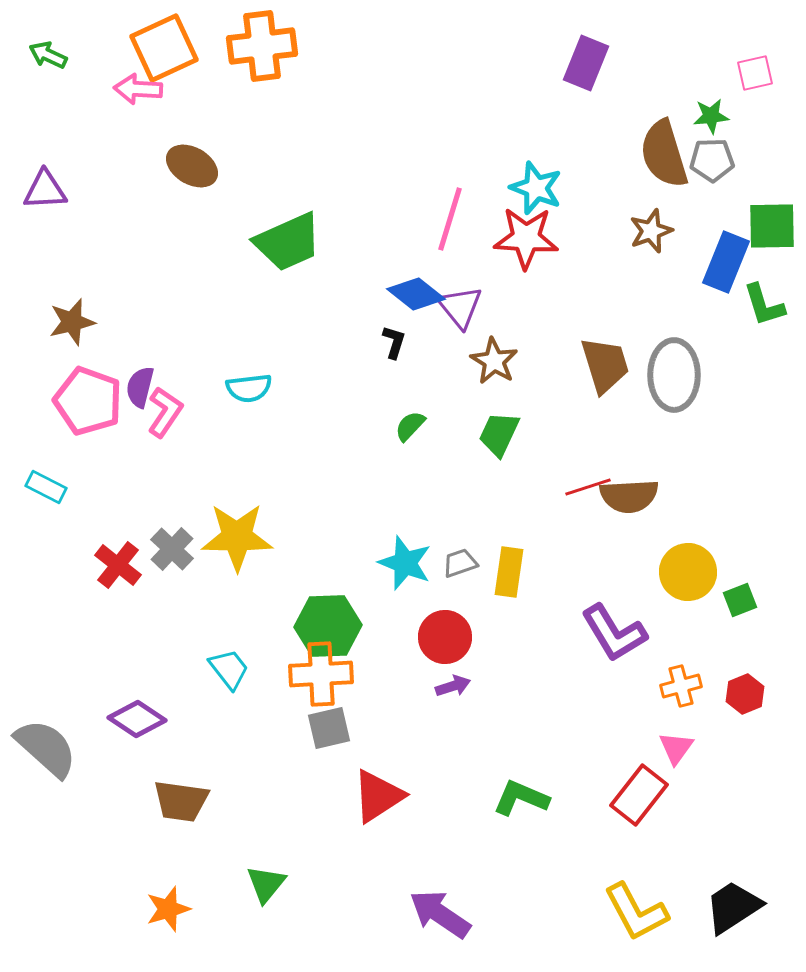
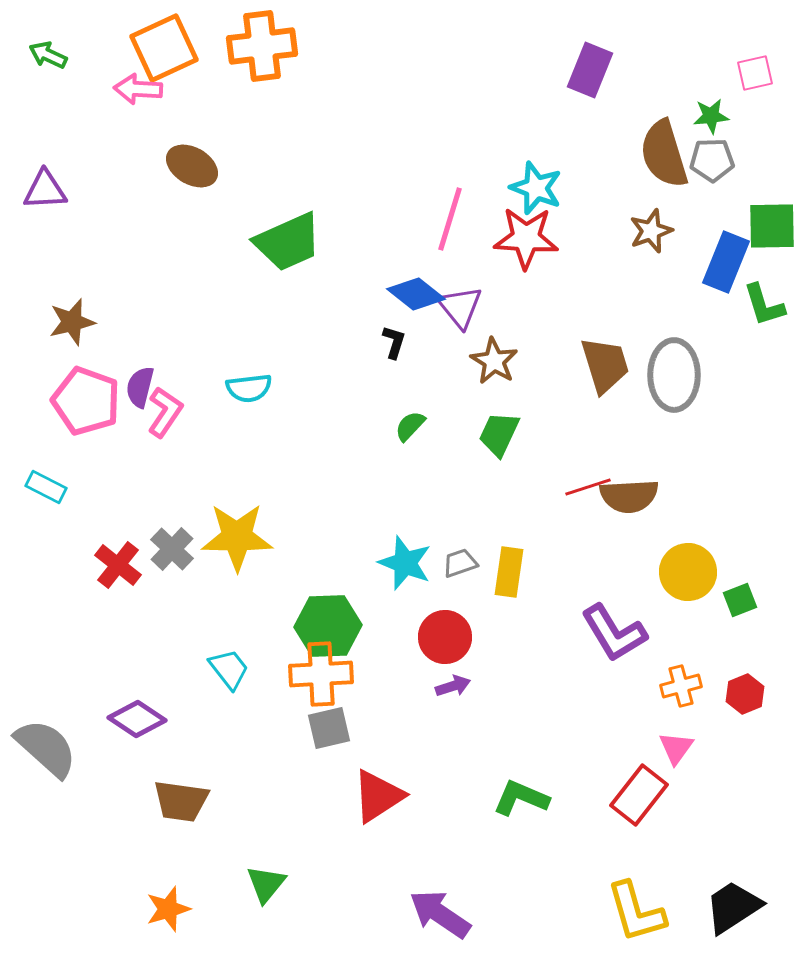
purple rectangle at (586, 63): moved 4 px right, 7 px down
pink pentagon at (88, 401): moved 2 px left
yellow L-shape at (636, 912): rotated 12 degrees clockwise
